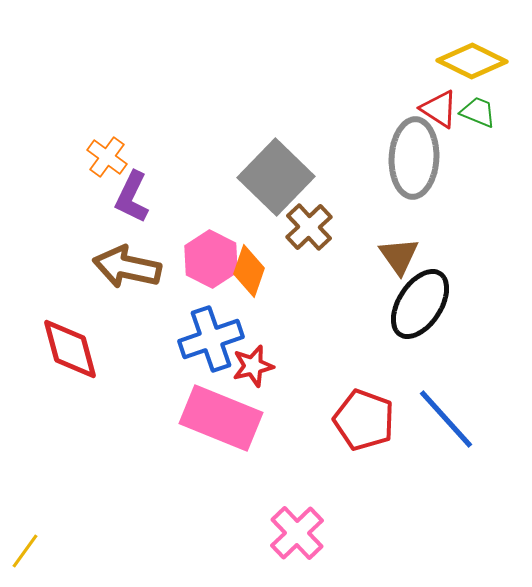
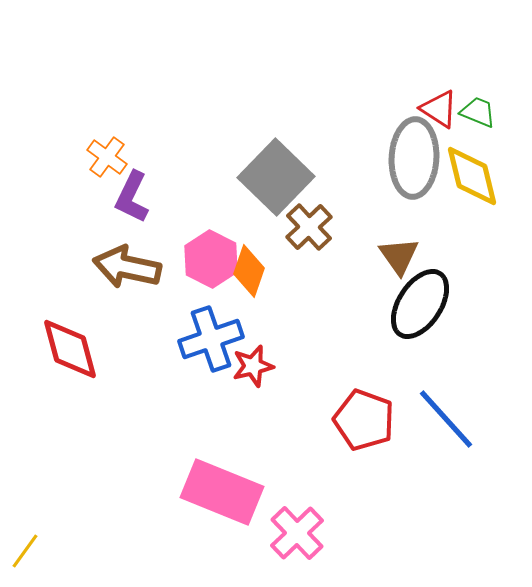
yellow diamond: moved 115 px down; rotated 50 degrees clockwise
pink rectangle: moved 1 px right, 74 px down
